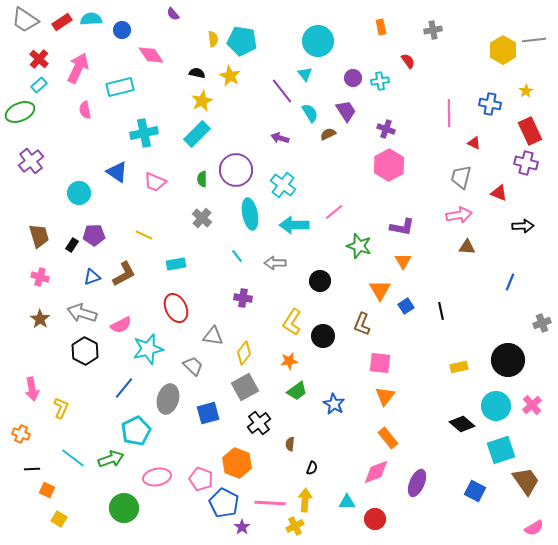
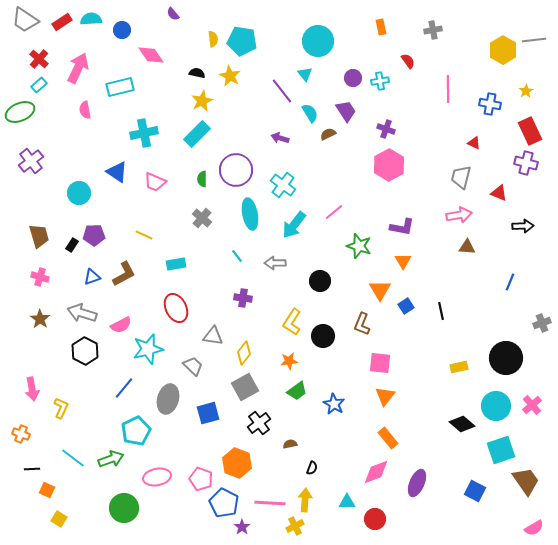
pink line at (449, 113): moved 1 px left, 24 px up
cyan arrow at (294, 225): rotated 52 degrees counterclockwise
black circle at (508, 360): moved 2 px left, 2 px up
brown semicircle at (290, 444): rotated 72 degrees clockwise
